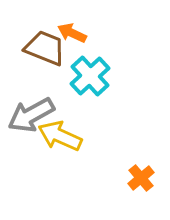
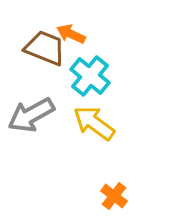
orange arrow: moved 1 px left, 1 px down
cyan cross: rotated 9 degrees counterclockwise
yellow arrow: moved 34 px right, 13 px up; rotated 12 degrees clockwise
orange cross: moved 27 px left, 18 px down; rotated 12 degrees counterclockwise
